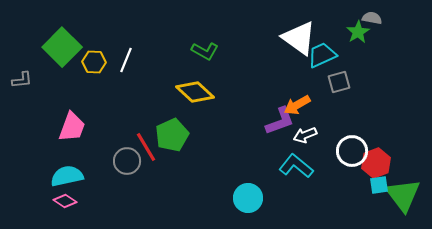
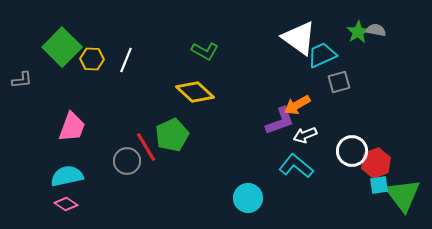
gray semicircle: moved 4 px right, 12 px down
yellow hexagon: moved 2 px left, 3 px up
pink diamond: moved 1 px right, 3 px down
